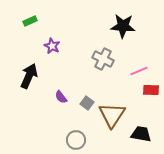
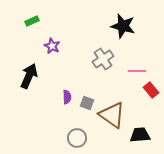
green rectangle: moved 2 px right
black star: rotated 10 degrees clockwise
gray cross: rotated 30 degrees clockwise
pink line: moved 2 px left; rotated 24 degrees clockwise
red rectangle: rotated 49 degrees clockwise
purple semicircle: moved 6 px right; rotated 144 degrees counterclockwise
gray square: rotated 16 degrees counterclockwise
brown triangle: rotated 28 degrees counterclockwise
black trapezoid: moved 1 px left, 1 px down; rotated 15 degrees counterclockwise
gray circle: moved 1 px right, 2 px up
